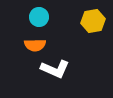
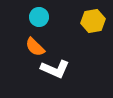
orange semicircle: moved 2 px down; rotated 45 degrees clockwise
